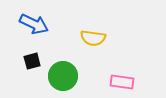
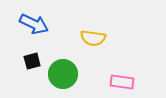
green circle: moved 2 px up
